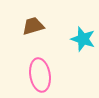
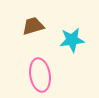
cyan star: moved 11 px left, 1 px down; rotated 25 degrees counterclockwise
